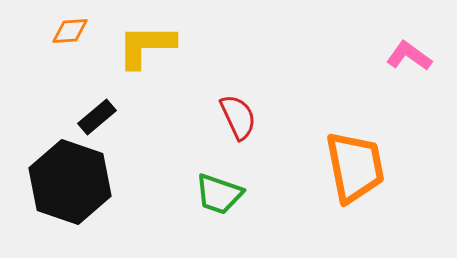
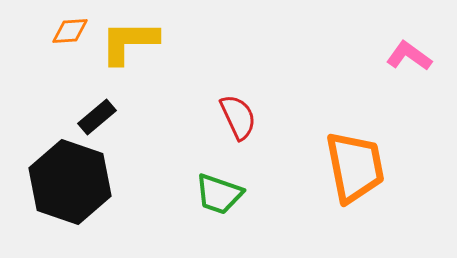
yellow L-shape: moved 17 px left, 4 px up
